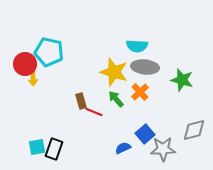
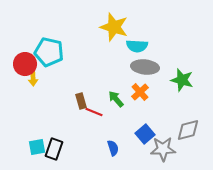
yellow star: moved 45 px up
gray diamond: moved 6 px left
blue semicircle: moved 10 px left; rotated 98 degrees clockwise
